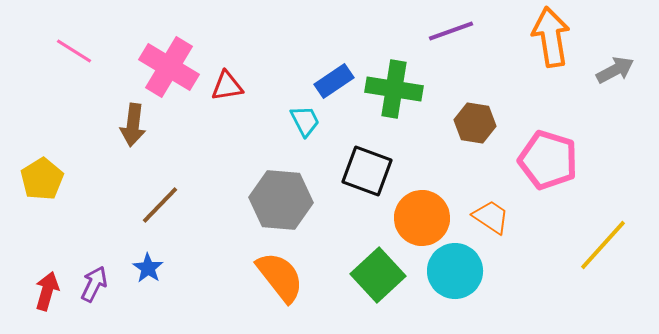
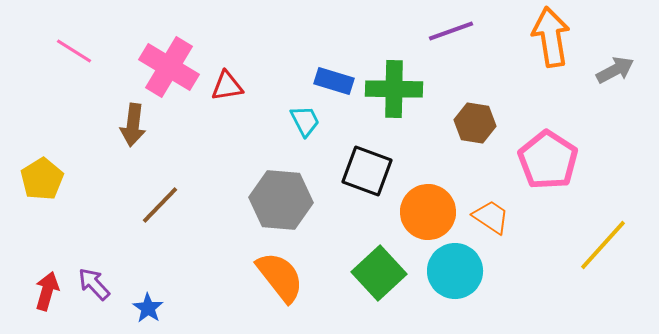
blue rectangle: rotated 51 degrees clockwise
green cross: rotated 8 degrees counterclockwise
pink pentagon: rotated 16 degrees clockwise
orange circle: moved 6 px right, 6 px up
blue star: moved 40 px down
green square: moved 1 px right, 2 px up
purple arrow: rotated 69 degrees counterclockwise
